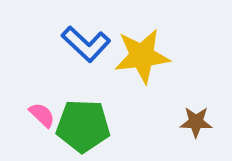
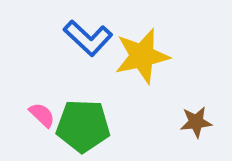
blue L-shape: moved 2 px right, 6 px up
yellow star: rotated 6 degrees counterclockwise
brown star: rotated 8 degrees counterclockwise
